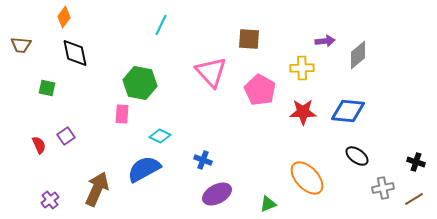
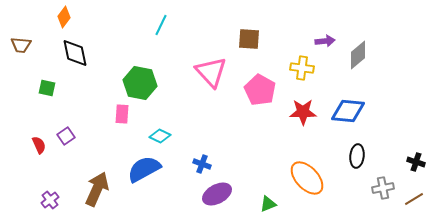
yellow cross: rotated 10 degrees clockwise
black ellipse: rotated 60 degrees clockwise
blue cross: moved 1 px left, 4 px down
